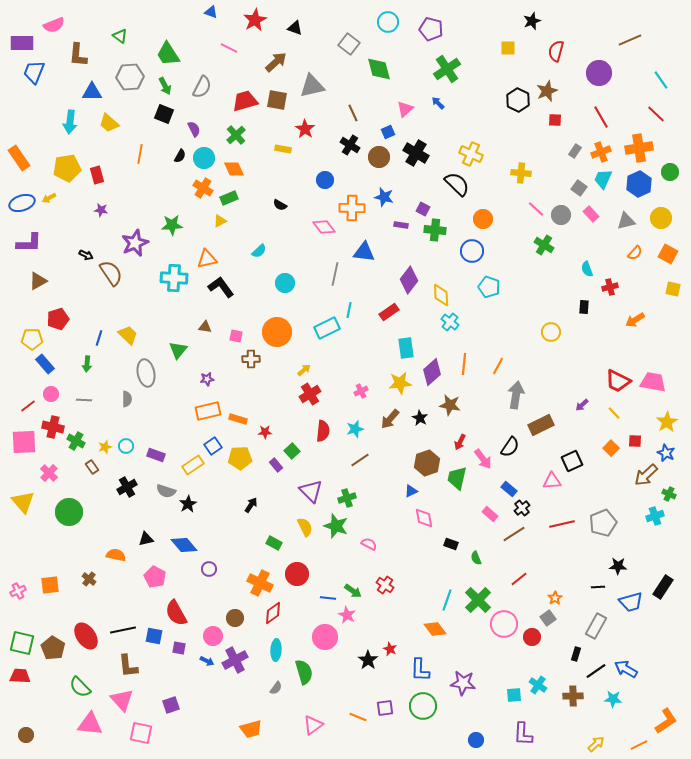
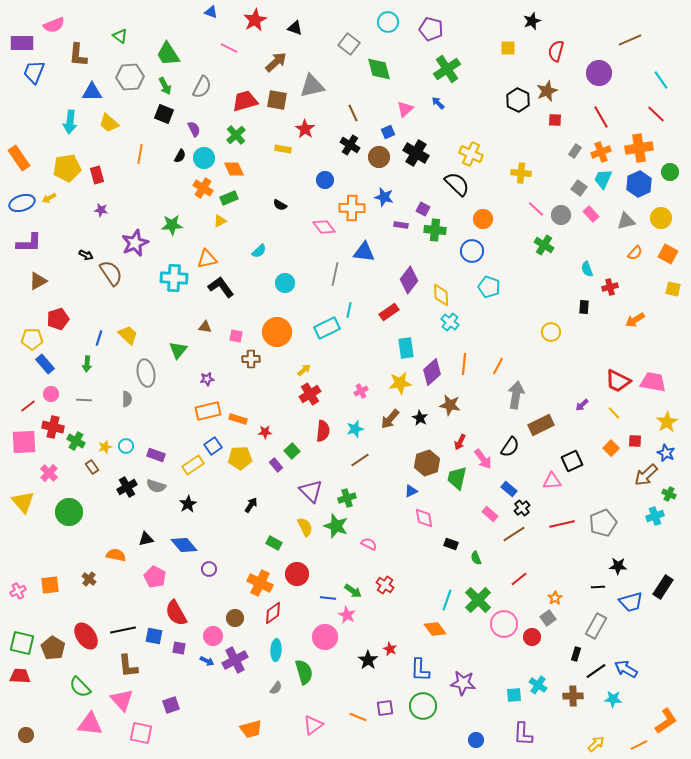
gray semicircle at (166, 491): moved 10 px left, 5 px up
